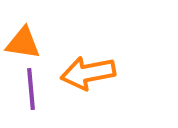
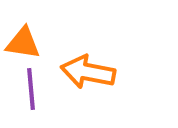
orange arrow: moved 1 px up; rotated 22 degrees clockwise
